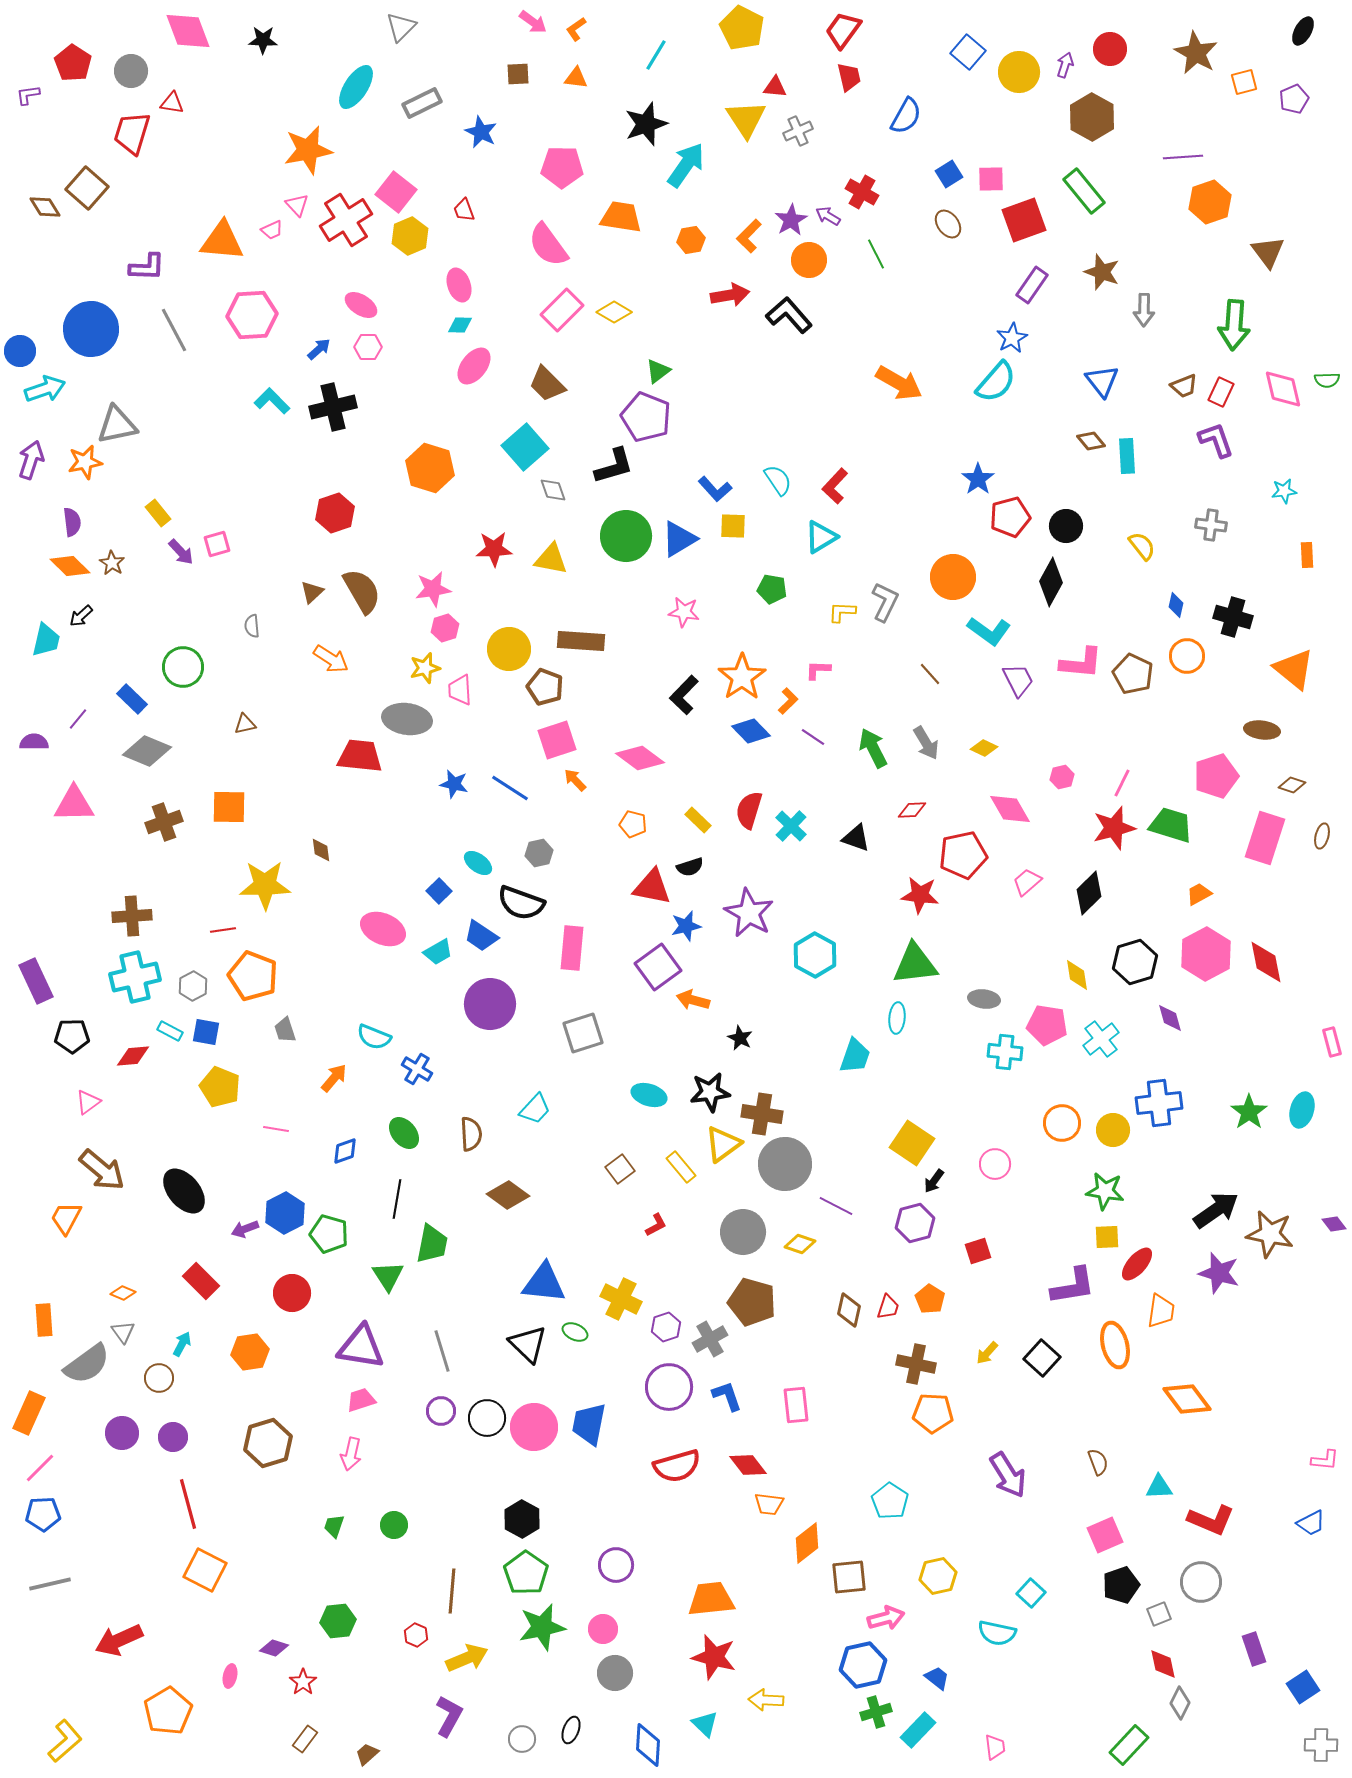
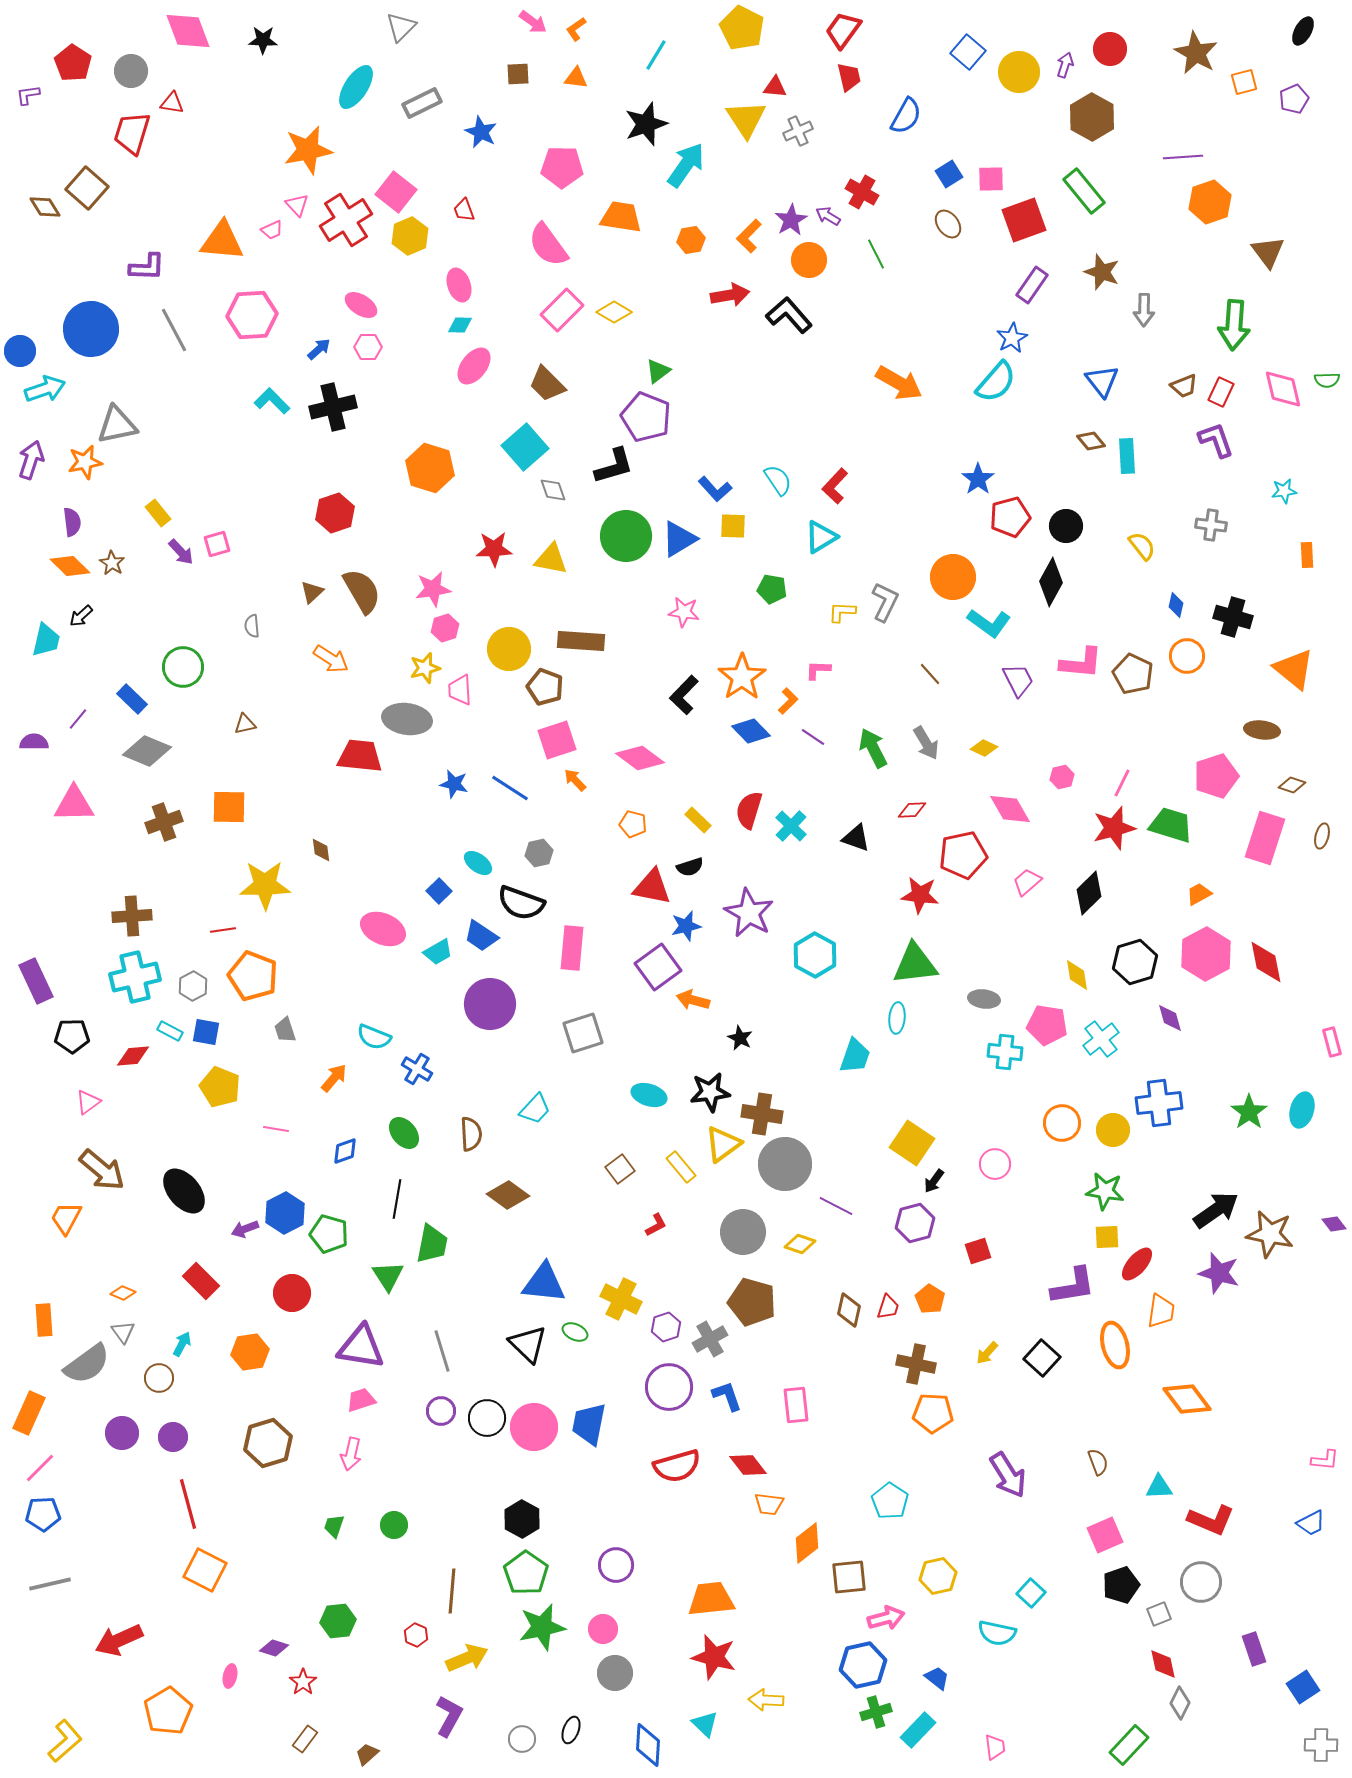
cyan L-shape at (989, 631): moved 8 px up
